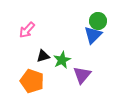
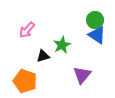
green circle: moved 3 px left, 1 px up
blue triangle: moved 4 px right; rotated 42 degrees counterclockwise
green star: moved 15 px up
orange pentagon: moved 7 px left
